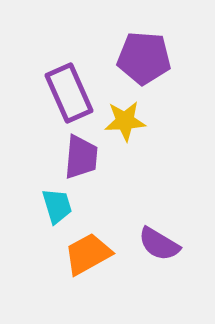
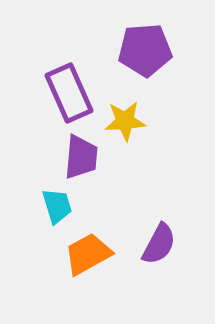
purple pentagon: moved 1 px right, 8 px up; rotated 8 degrees counterclockwise
purple semicircle: rotated 93 degrees counterclockwise
